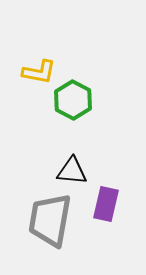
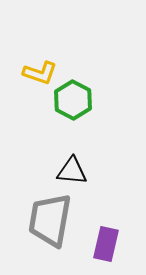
yellow L-shape: moved 1 px right, 1 px down; rotated 8 degrees clockwise
purple rectangle: moved 40 px down
